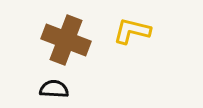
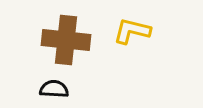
brown cross: rotated 15 degrees counterclockwise
